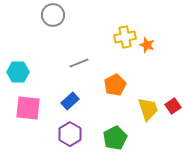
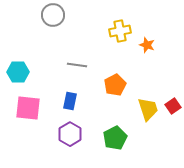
yellow cross: moved 5 px left, 6 px up
gray line: moved 2 px left, 2 px down; rotated 30 degrees clockwise
blue rectangle: rotated 36 degrees counterclockwise
